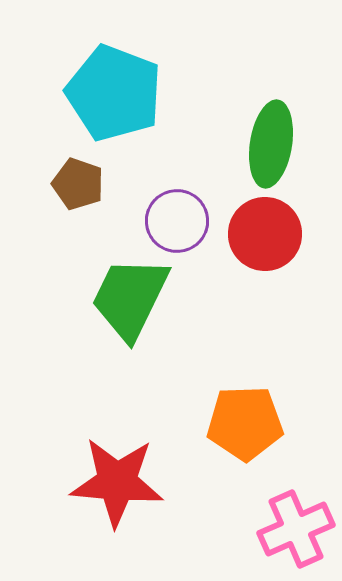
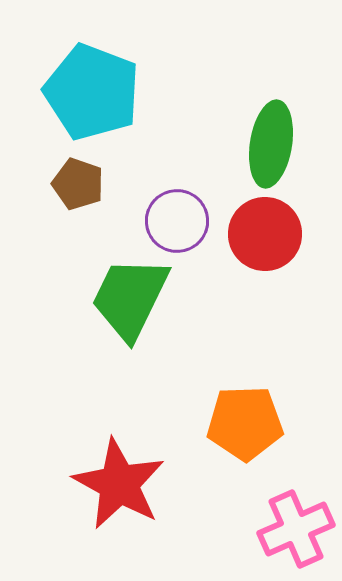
cyan pentagon: moved 22 px left, 1 px up
red star: moved 2 px right, 2 px down; rotated 24 degrees clockwise
